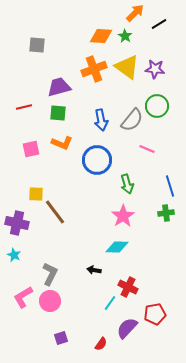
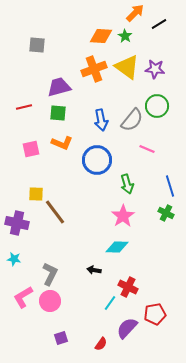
green cross: rotated 35 degrees clockwise
cyan star: moved 4 px down; rotated 16 degrees counterclockwise
